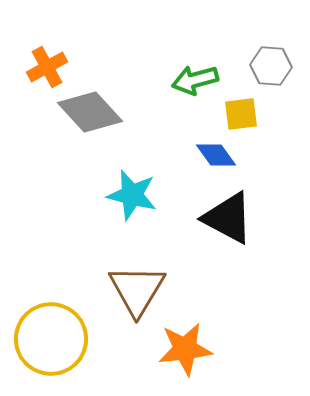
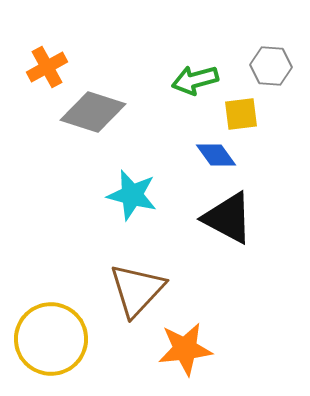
gray diamond: moved 3 px right; rotated 30 degrees counterclockwise
brown triangle: rotated 12 degrees clockwise
